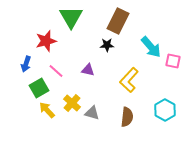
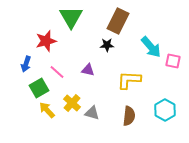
pink line: moved 1 px right, 1 px down
yellow L-shape: rotated 50 degrees clockwise
brown semicircle: moved 2 px right, 1 px up
